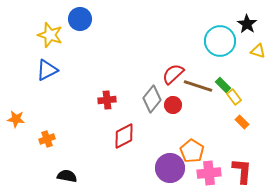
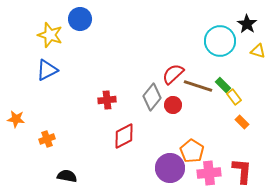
gray diamond: moved 2 px up
